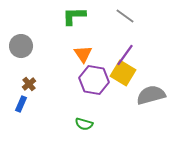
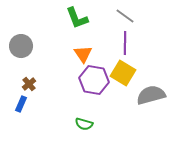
green L-shape: moved 3 px right, 2 px down; rotated 110 degrees counterclockwise
purple line: moved 12 px up; rotated 35 degrees counterclockwise
